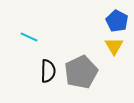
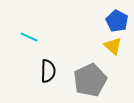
yellow triangle: moved 1 px left; rotated 18 degrees counterclockwise
gray pentagon: moved 9 px right, 8 px down
